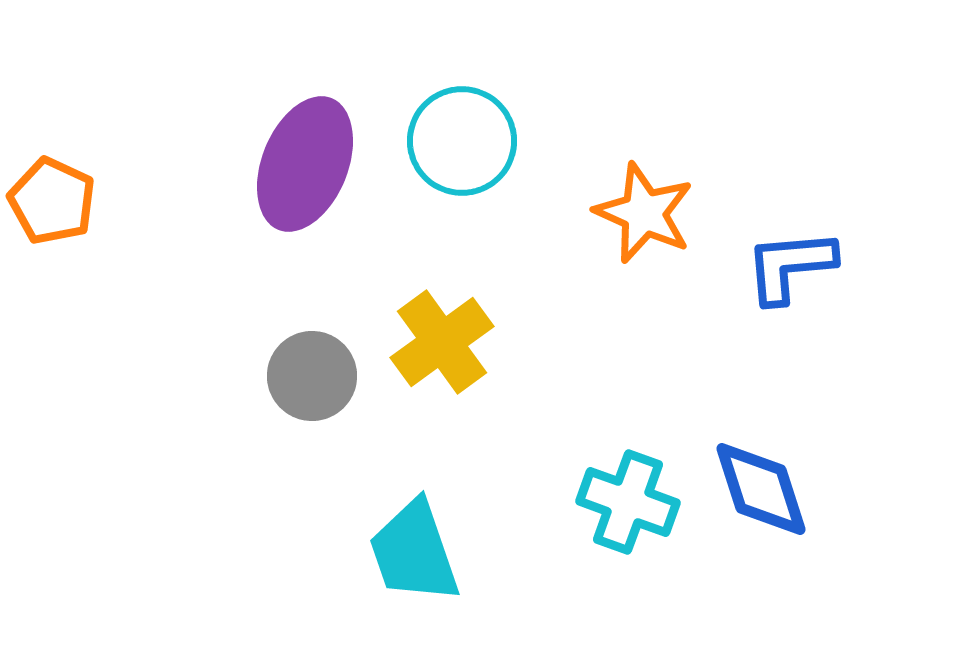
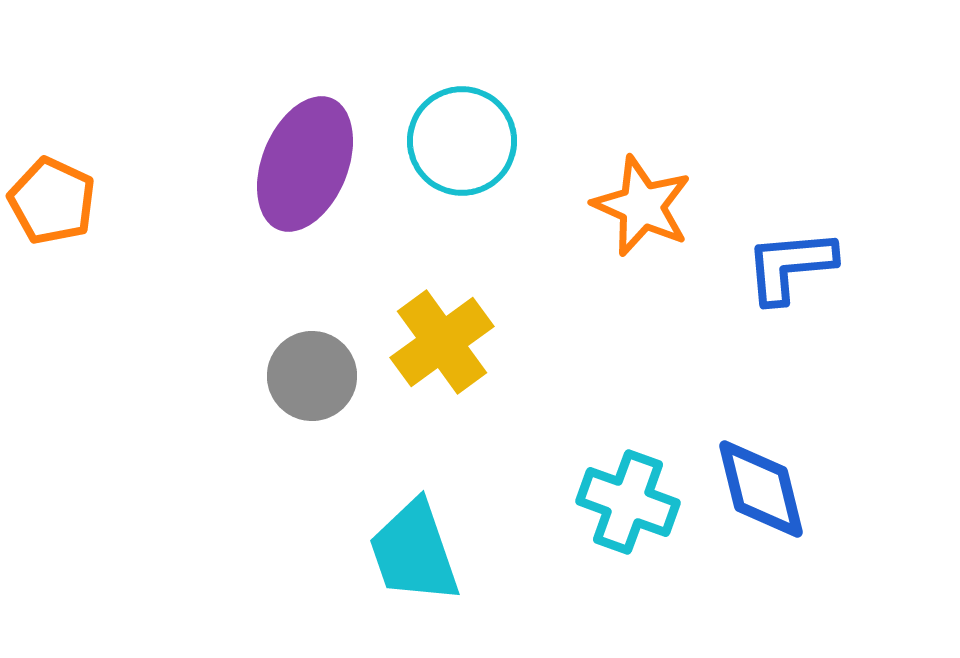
orange star: moved 2 px left, 7 px up
blue diamond: rotated 4 degrees clockwise
